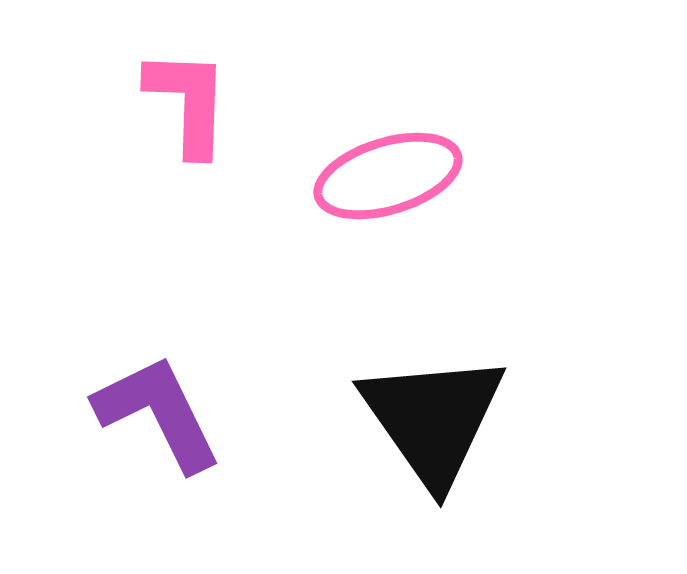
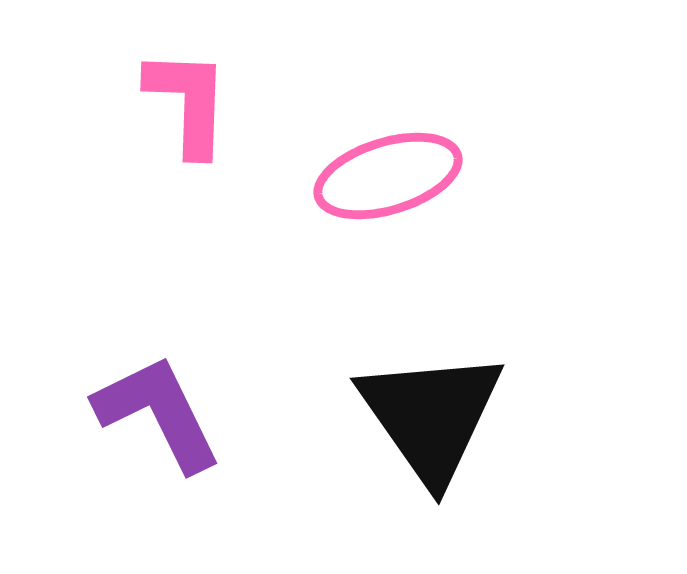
black triangle: moved 2 px left, 3 px up
